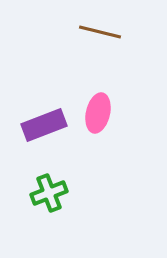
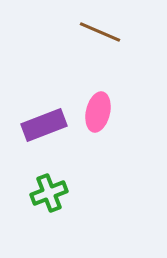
brown line: rotated 9 degrees clockwise
pink ellipse: moved 1 px up
